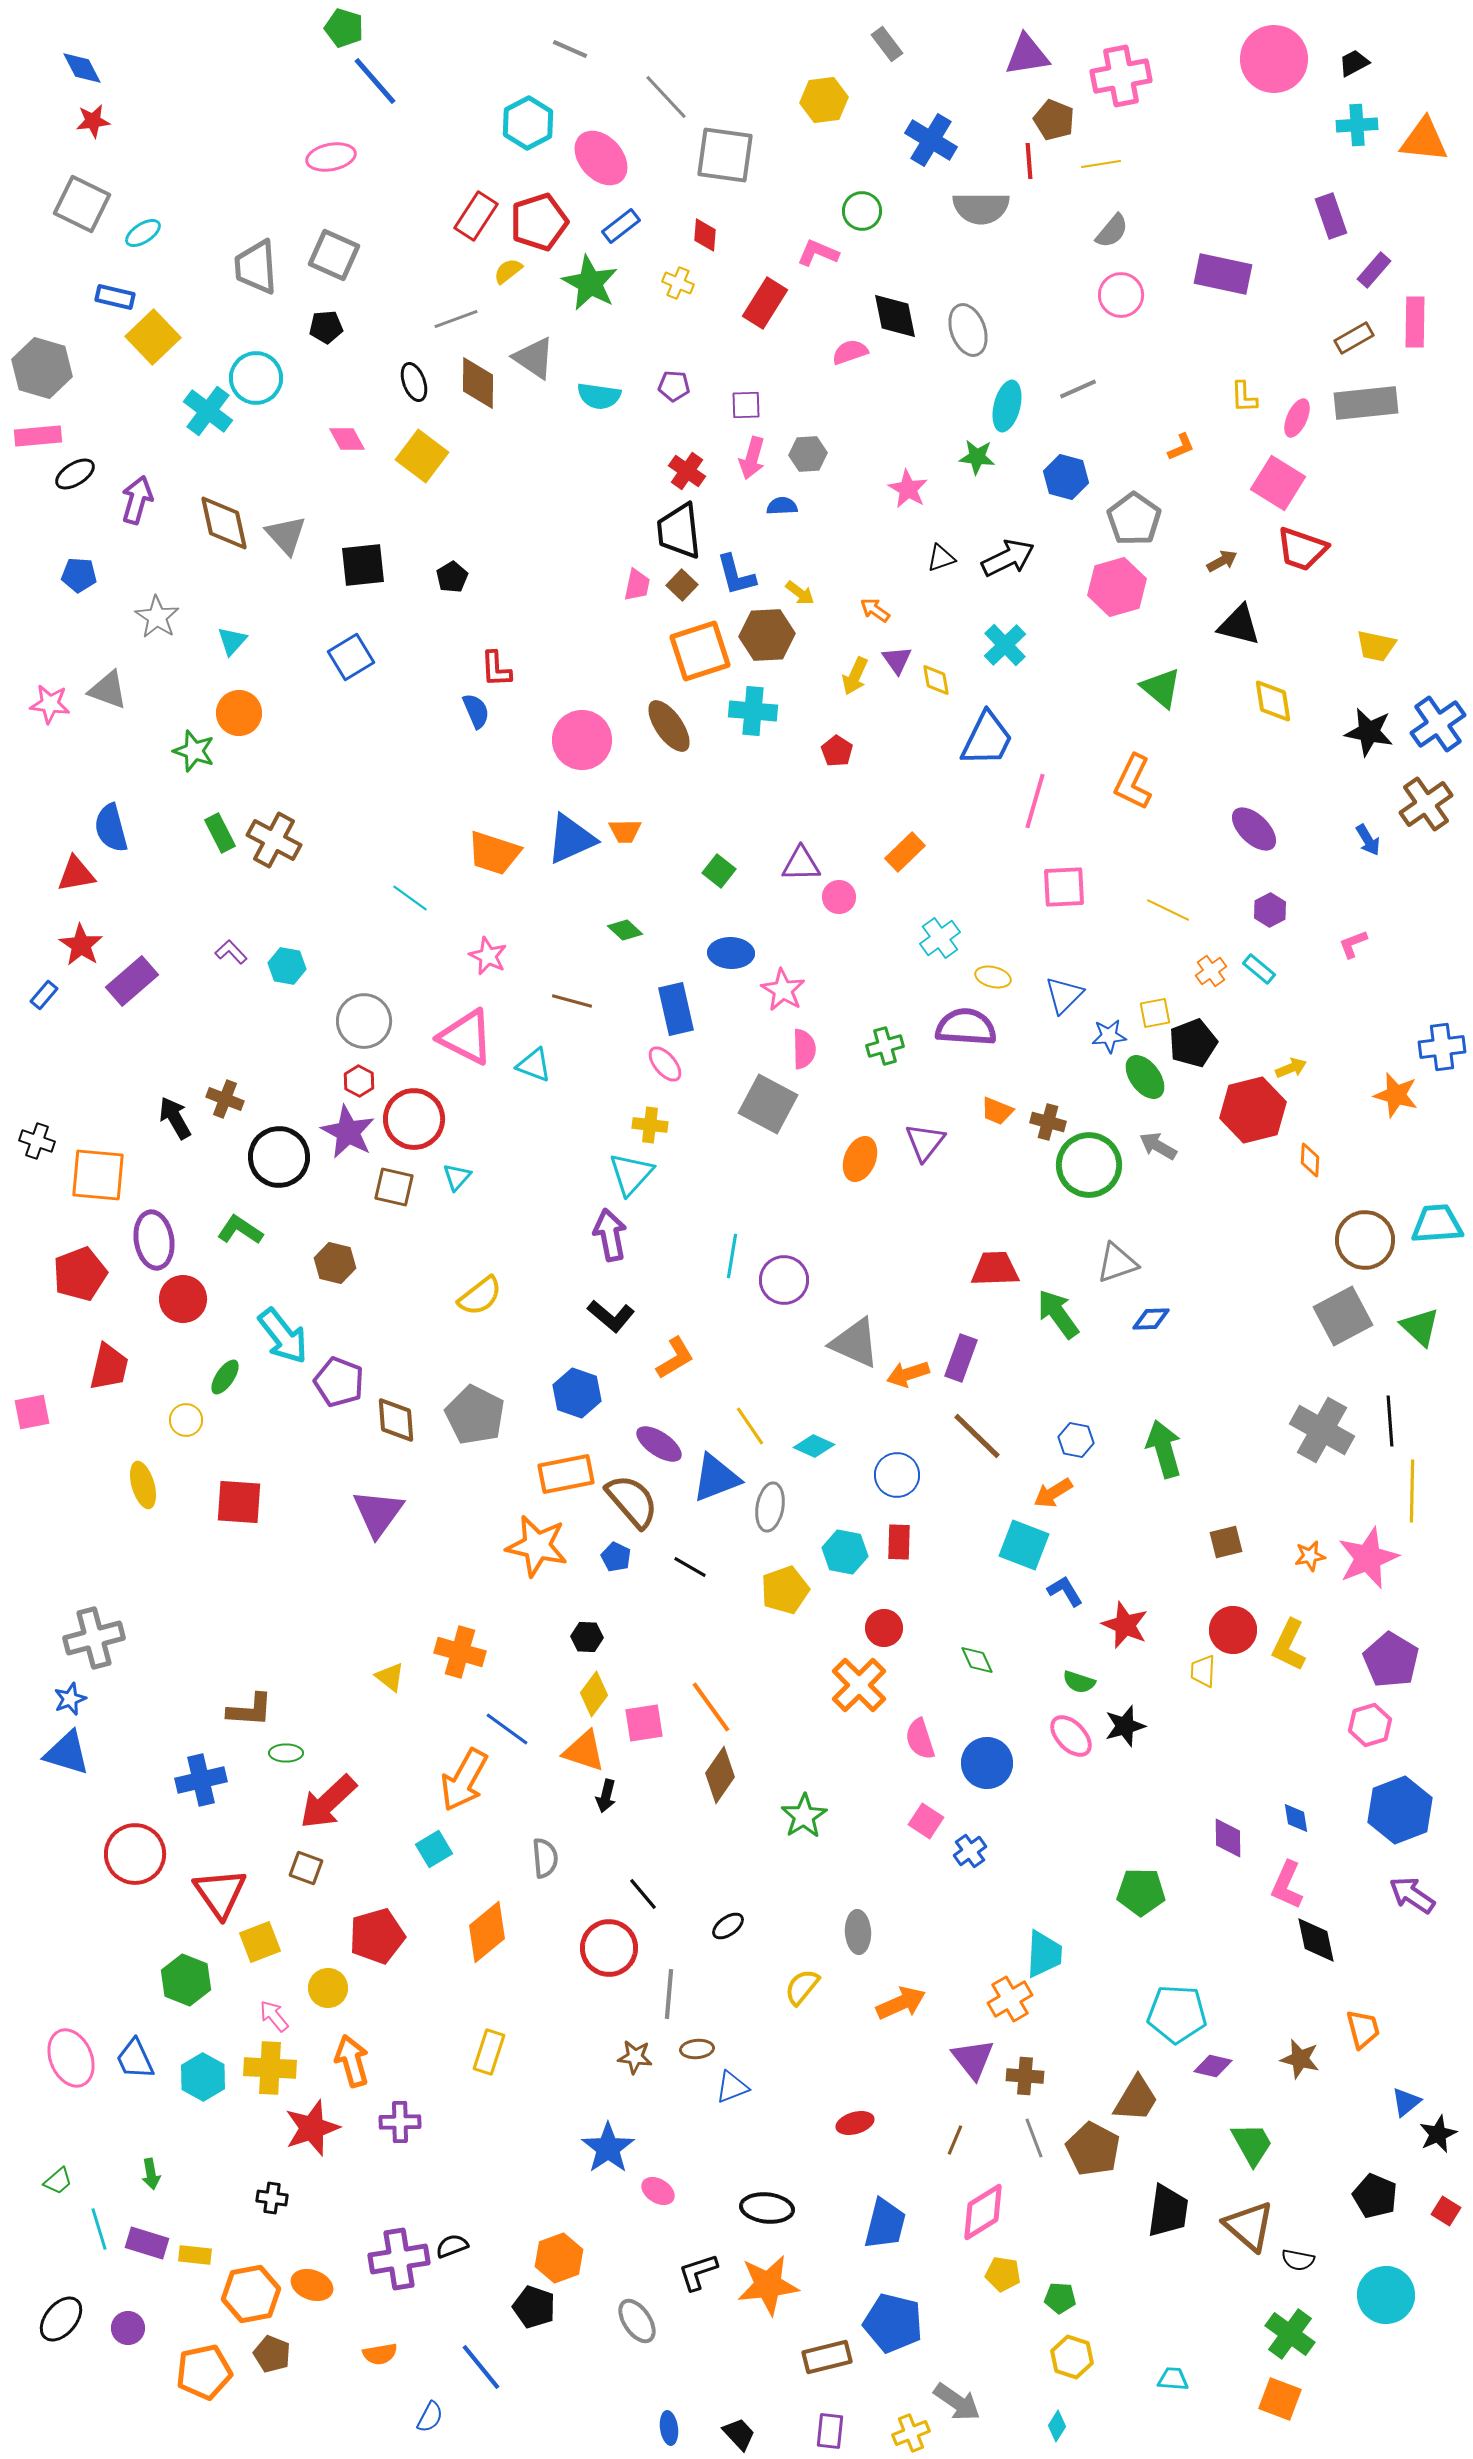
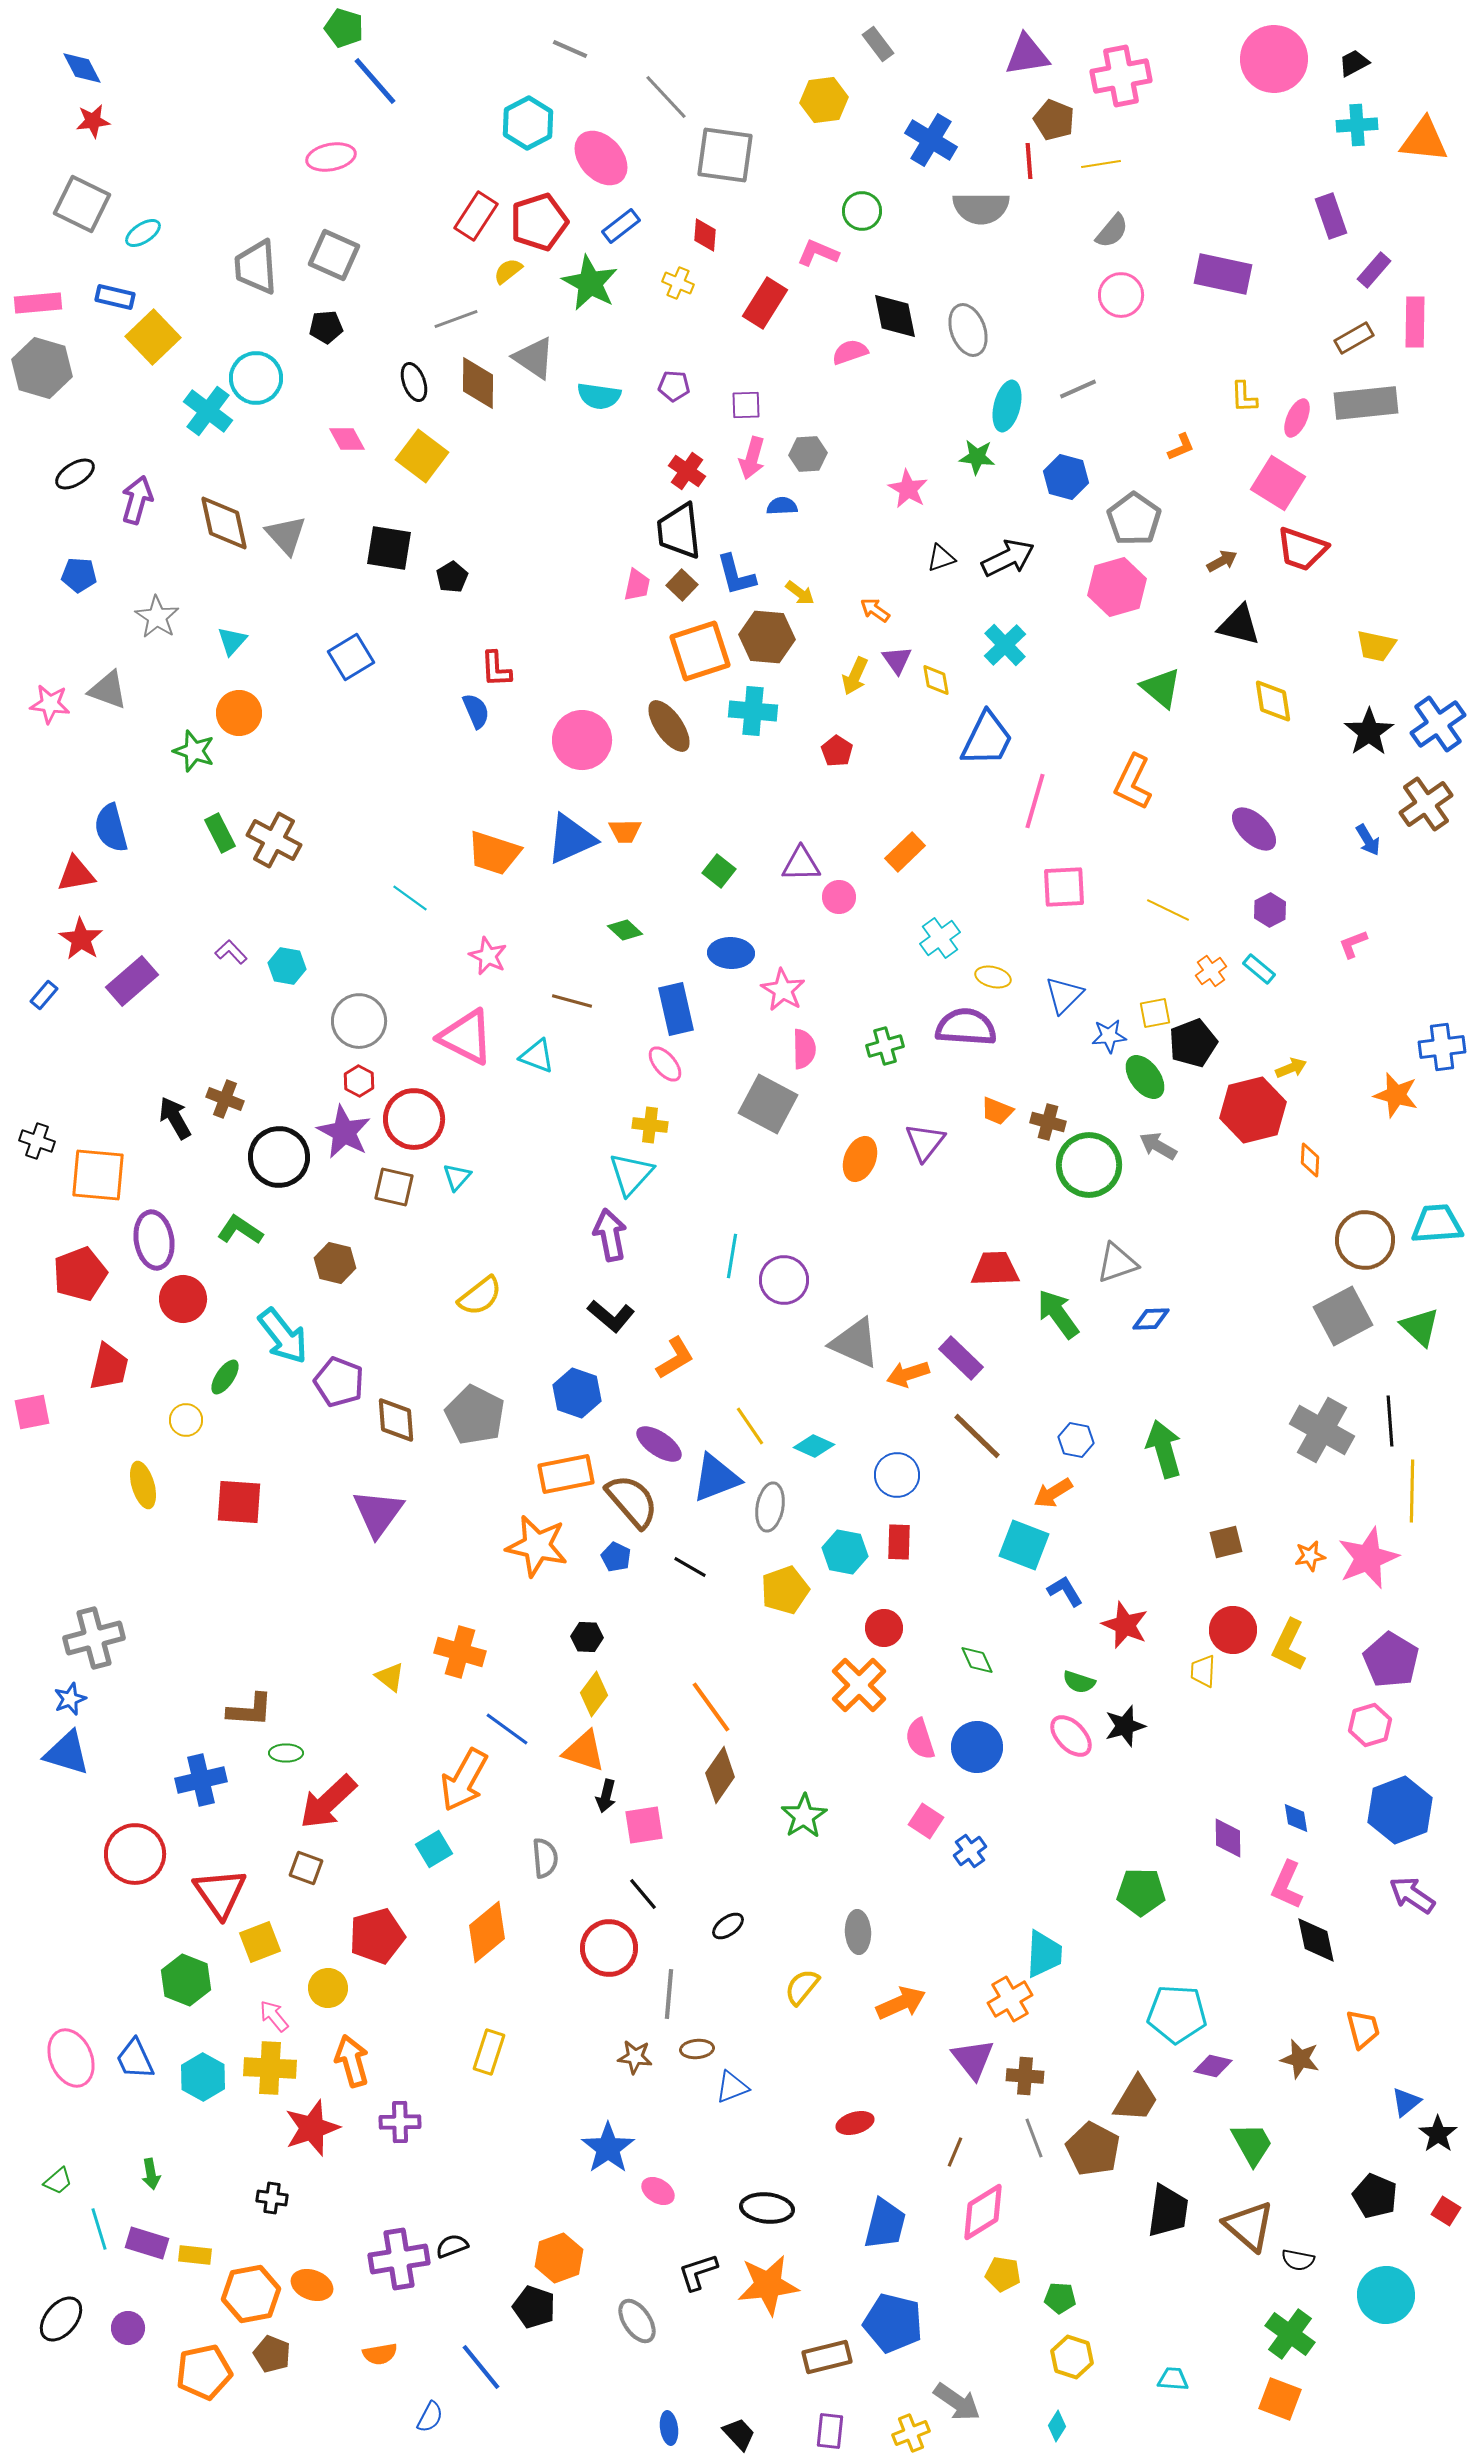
gray rectangle at (887, 44): moved 9 px left
pink rectangle at (38, 436): moved 133 px up
black square at (363, 565): moved 26 px right, 17 px up; rotated 15 degrees clockwise
brown hexagon at (767, 635): moved 2 px down; rotated 8 degrees clockwise
black star at (1369, 732): rotated 27 degrees clockwise
red star at (81, 945): moved 6 px up
gray circle at (364, 1021): moved 5 px left
cyan triangle at (534, 1065): moved 3 px right, 9 px up
purple star at (348, 1132): moved 4 px left
purple rectangle at (961, 1358): rotated 66 degrees counterclockwise
pink square at (644, 1723): moved 102 px down
blue circle at (987, 1763): moved 10 px left, 16 px up
black star at (1438, 2134): rotated 12 degrees counterclockwise
brown line at (955, 2140): moved 12 px down
